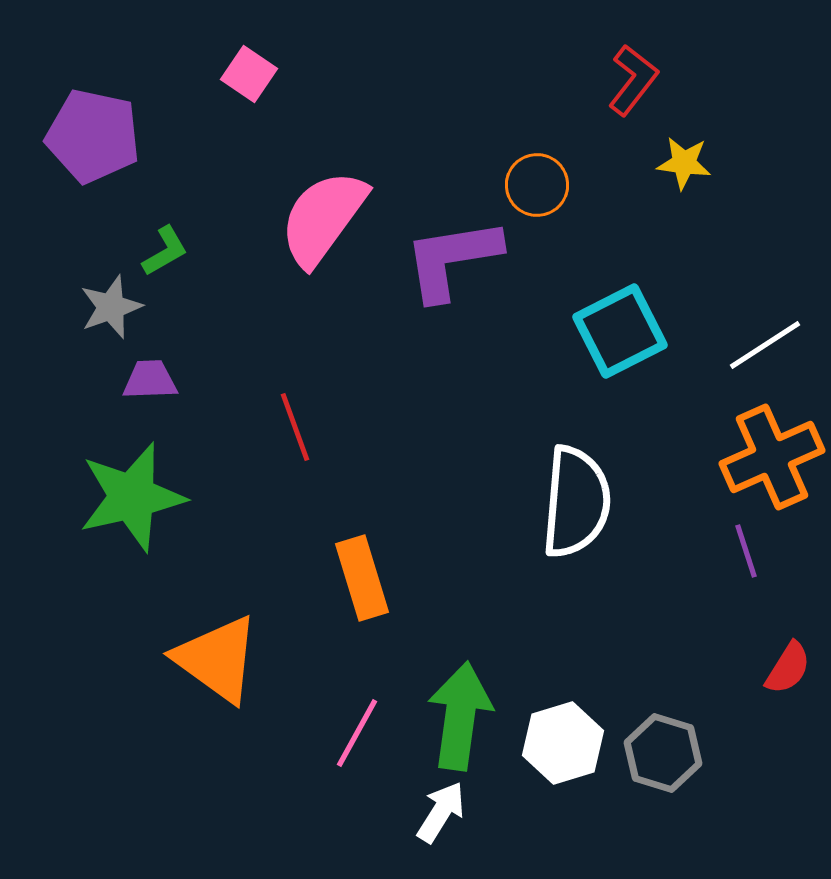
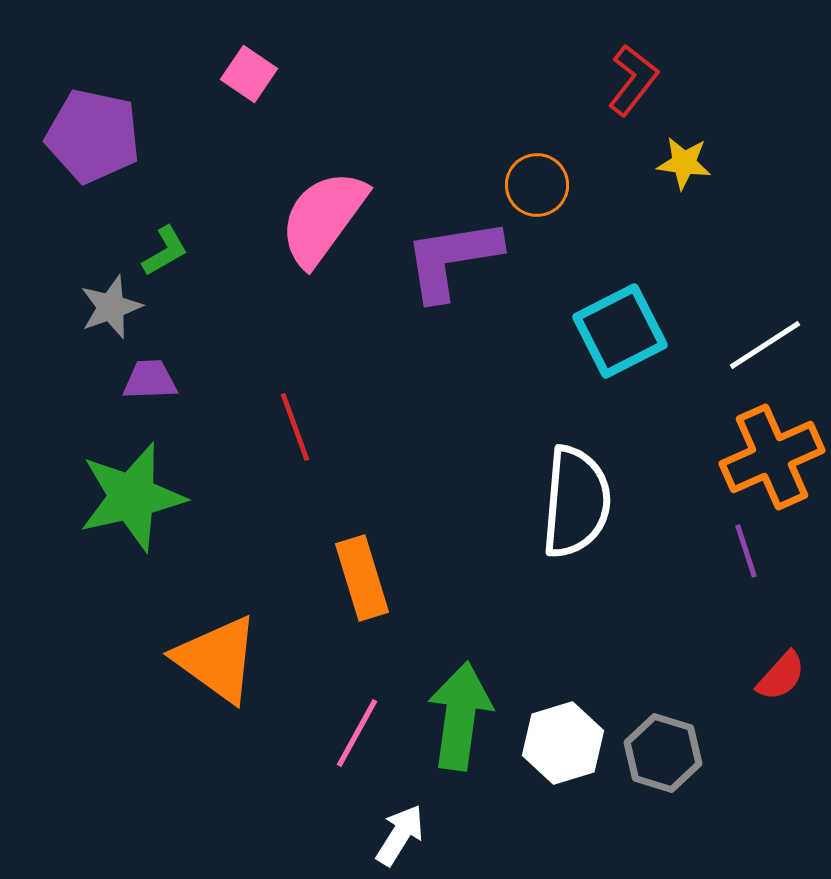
red semicircle: moved 7 px left, 8 px down; rotated 10 degrees clockwise
white arrow: moved 41 px left, 23 px down
